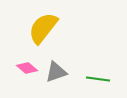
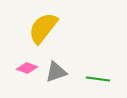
pink diamond: rotated 20 degrees counterclockwise
